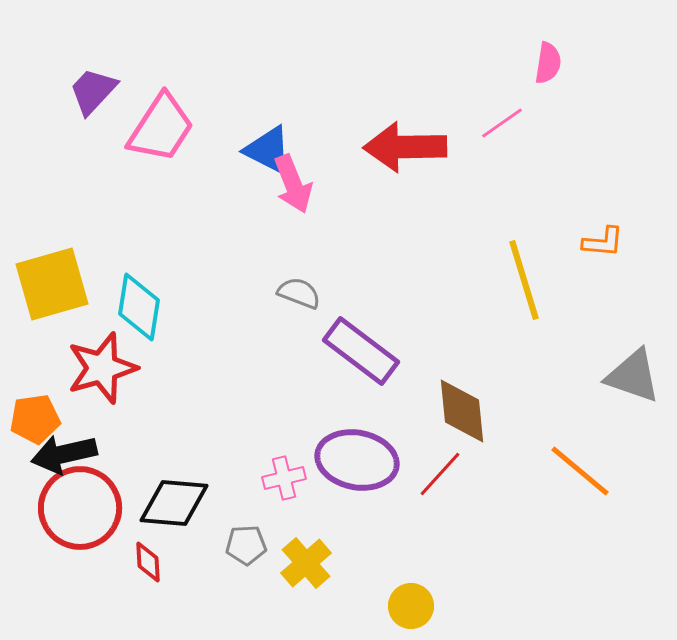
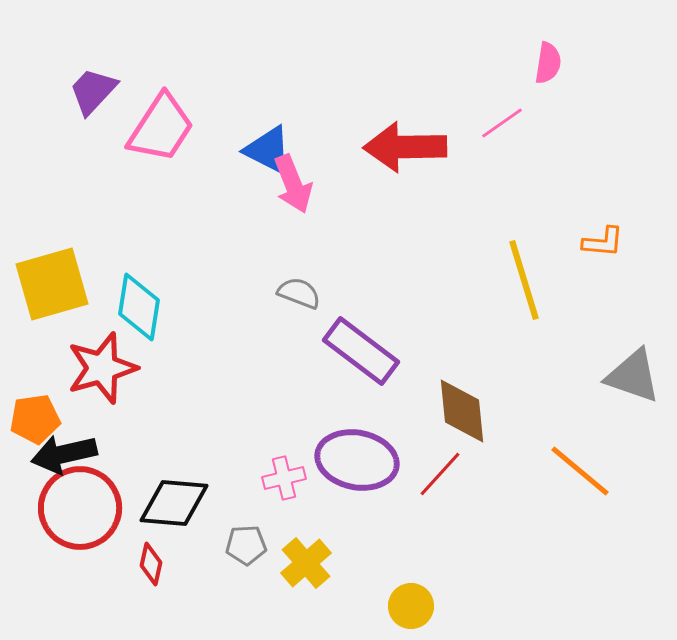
red diamond: moved 3 px right, 2 px down; rotated 15 degrees clockwise
